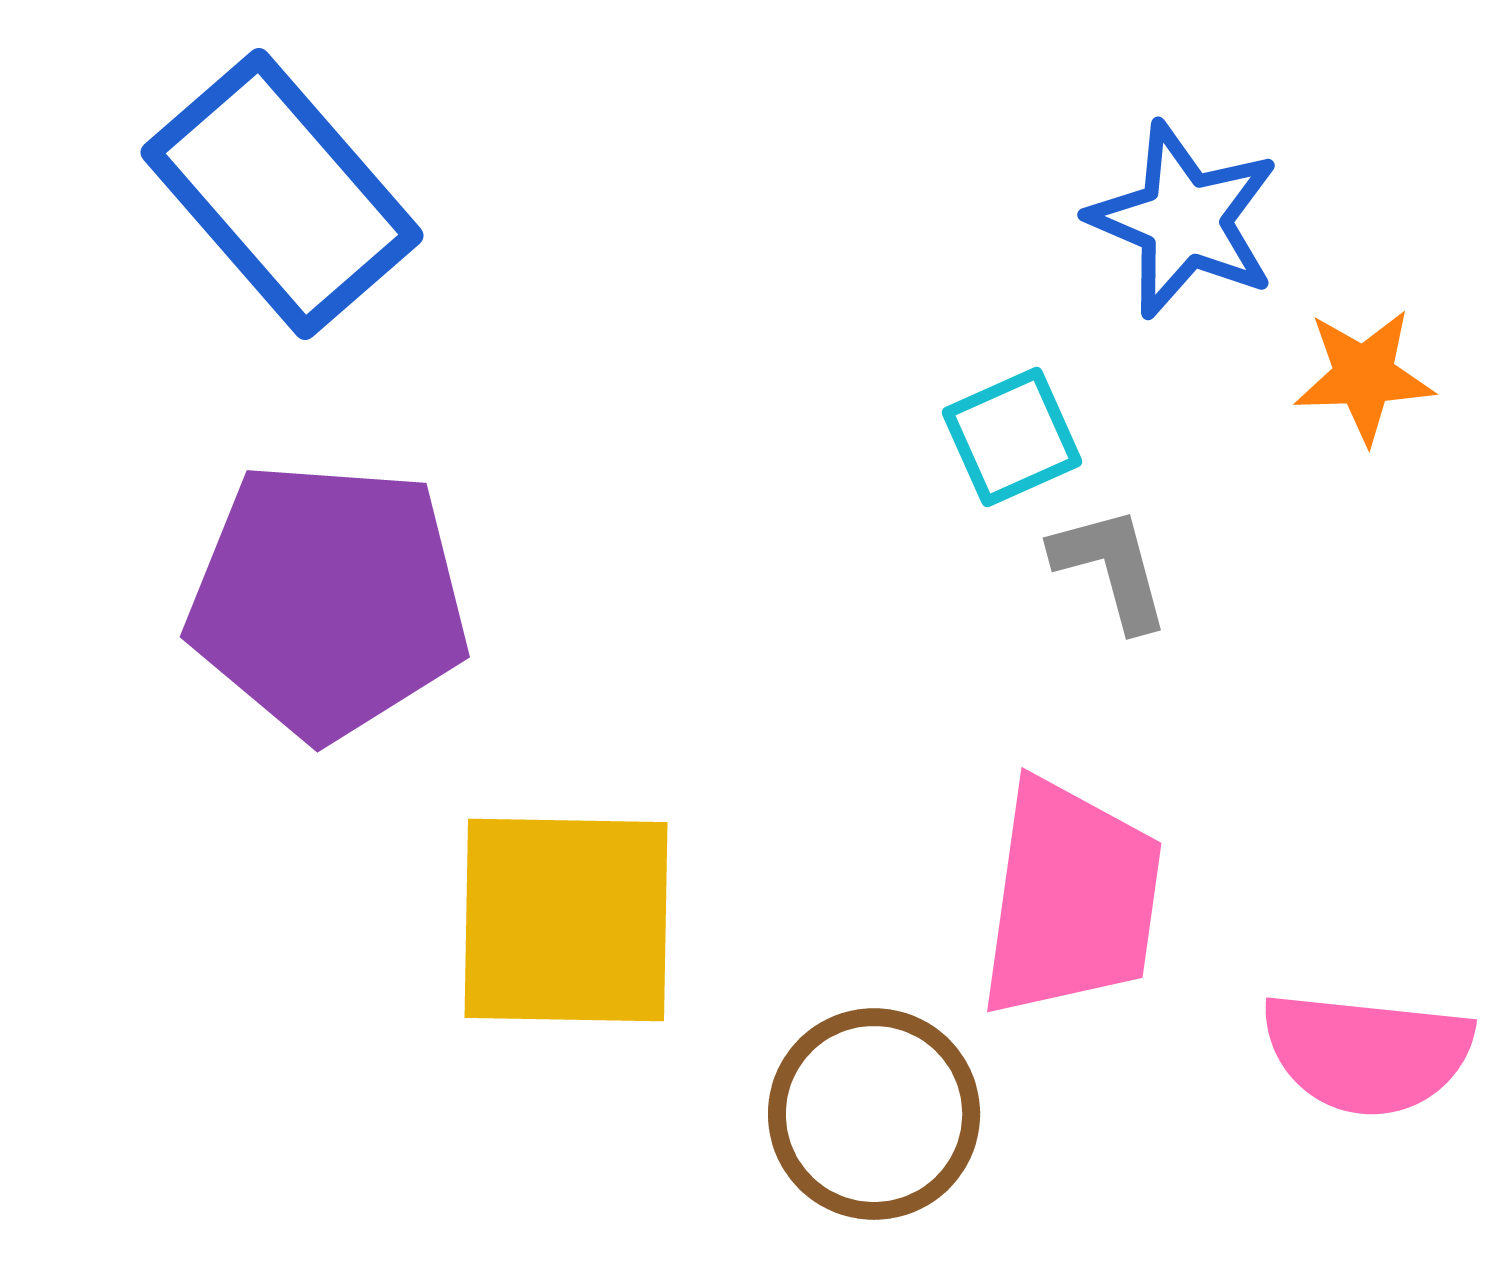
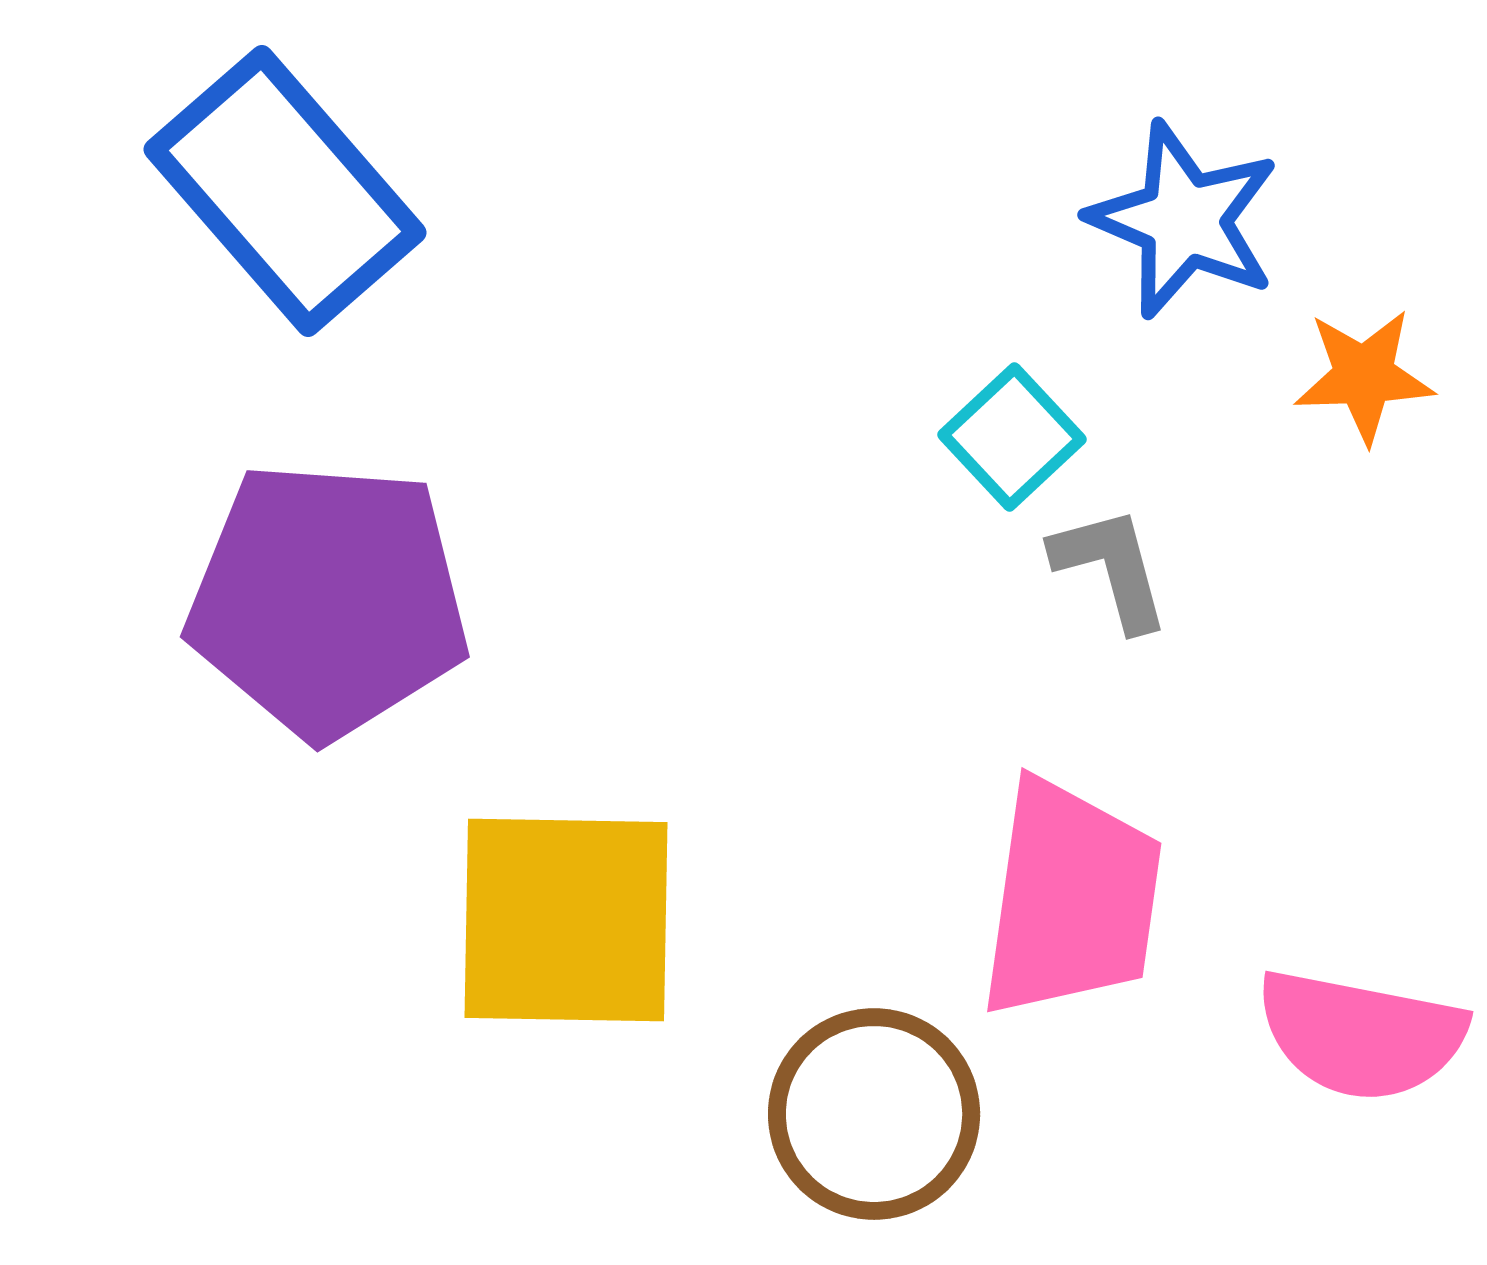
blue rectangle: moved 3 px right, 3 px up
cyan square: rotated 19 degrees counterclockwise
pink semicircle: moved 6 px left, 18 px up; rotated 5 degrees clockwise
